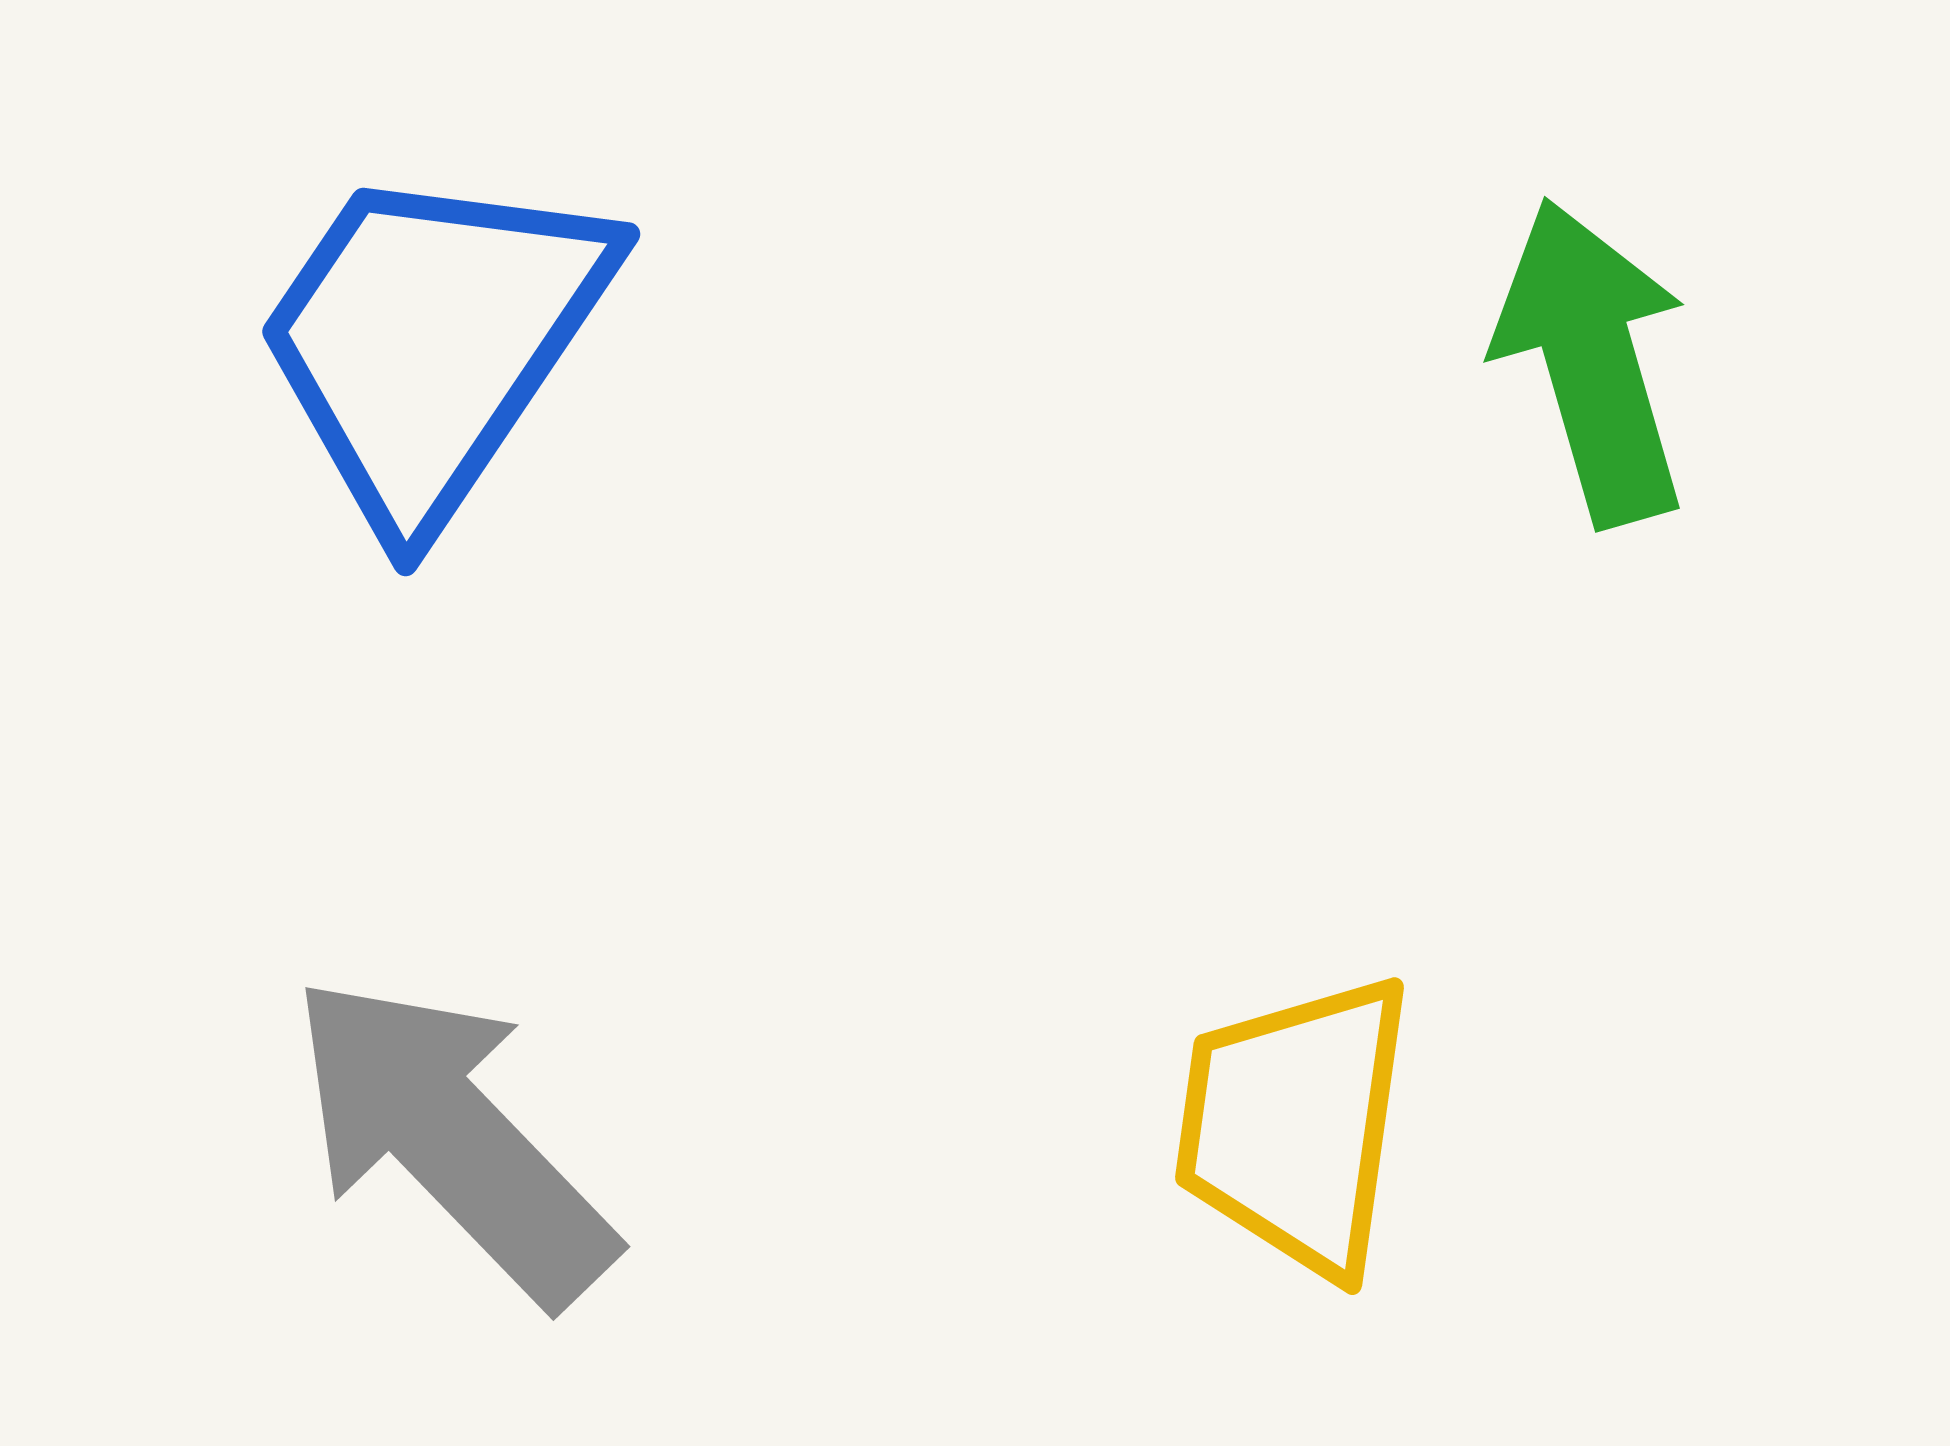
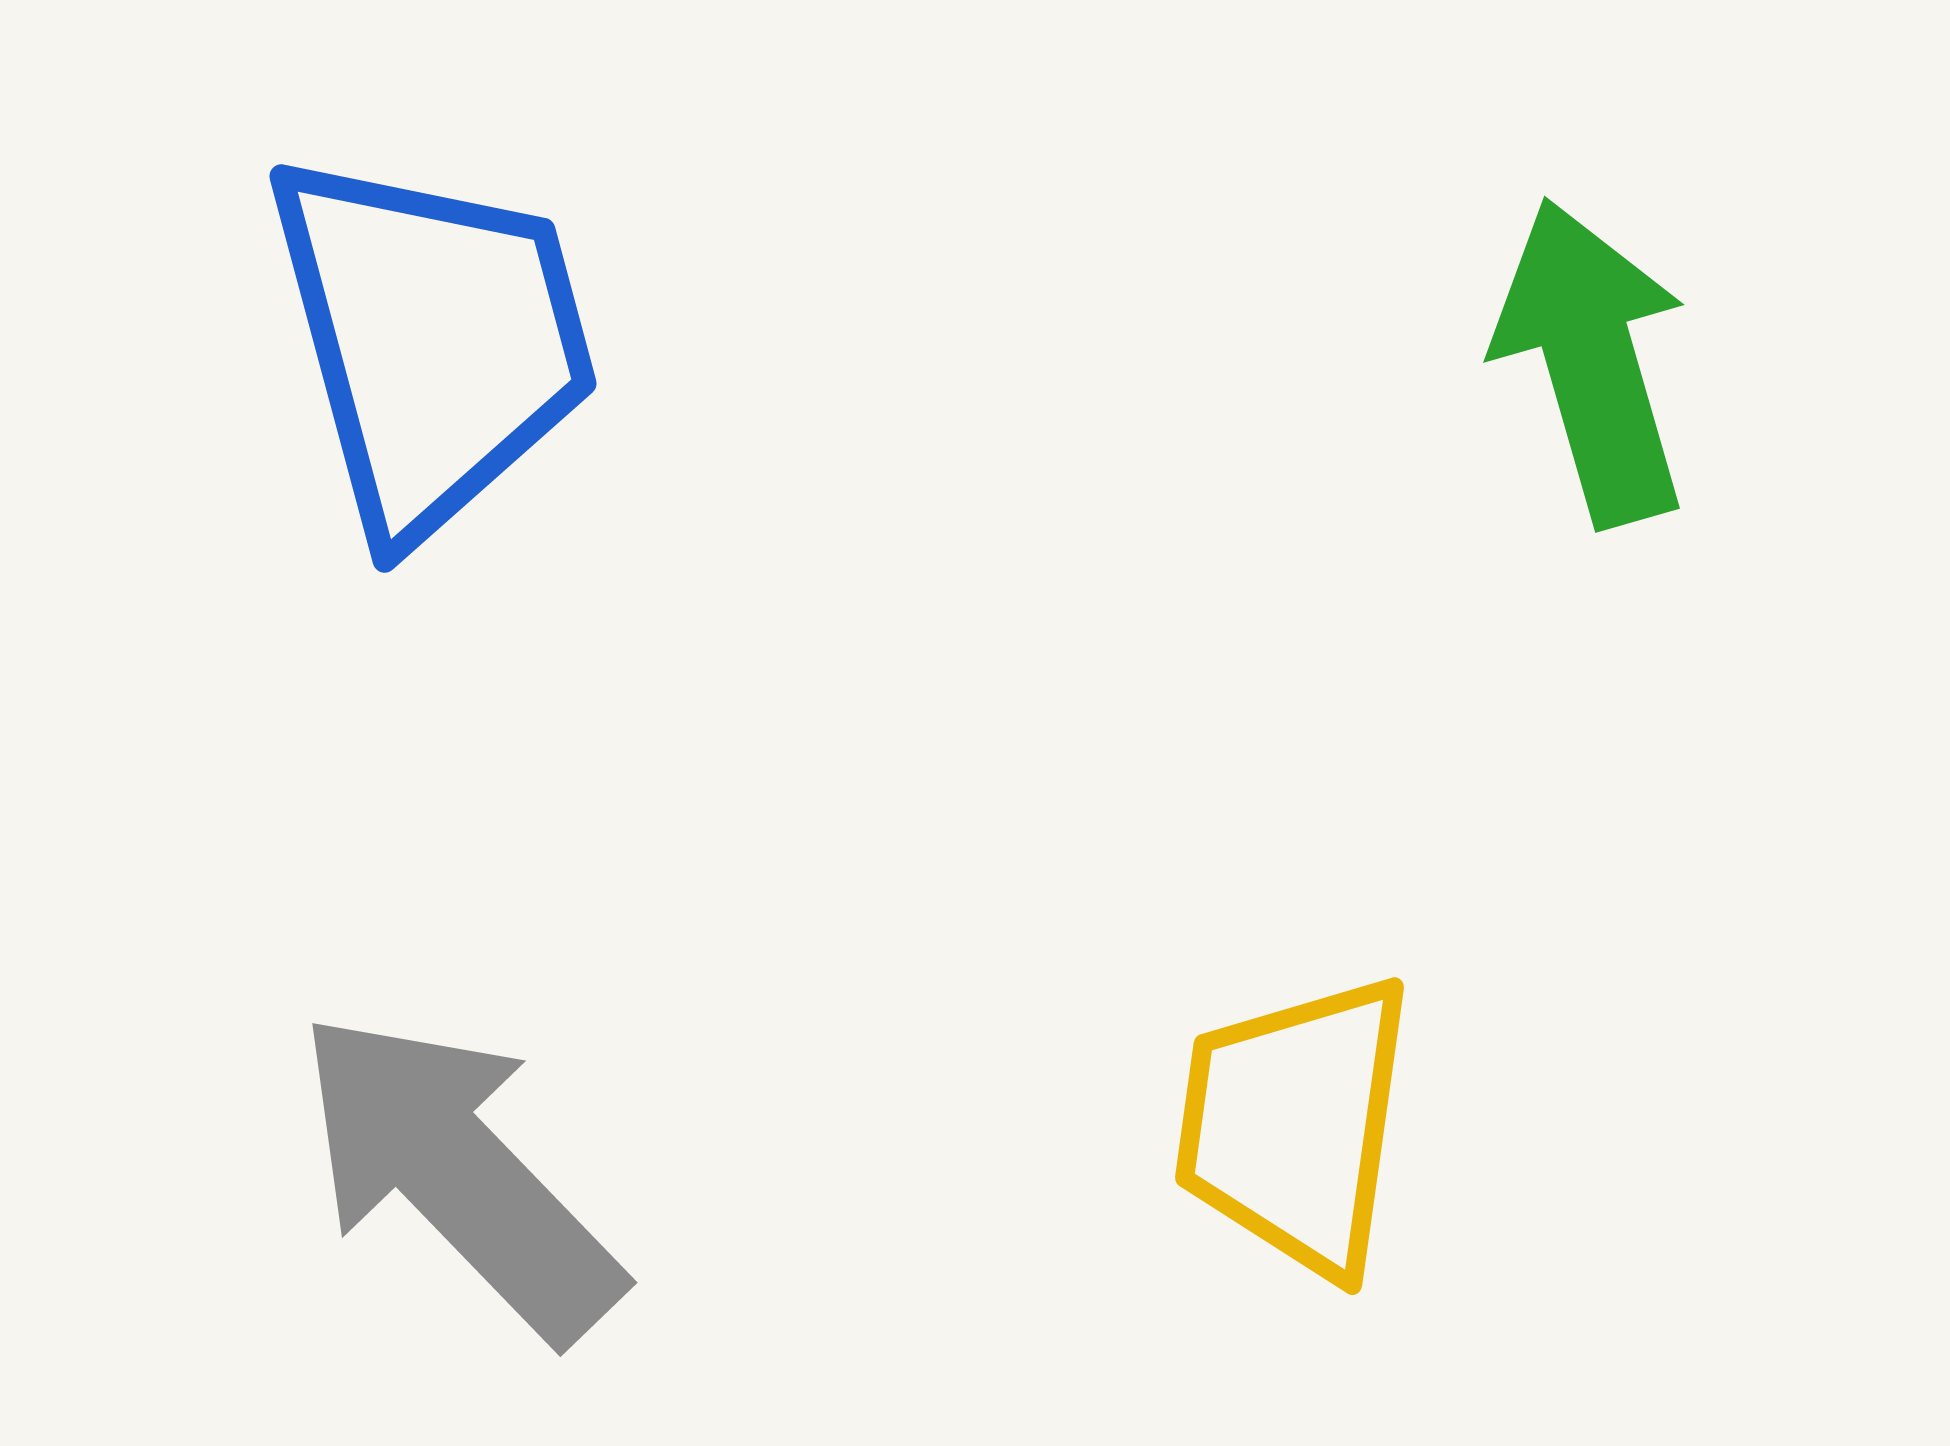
blue trapezoid: rotated 131 degrees clockwise
gray arrow: moved 7 px right, 36 px down
